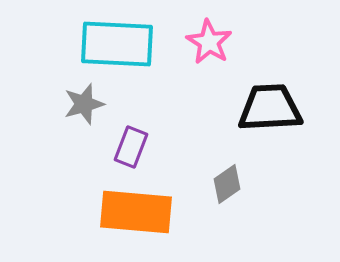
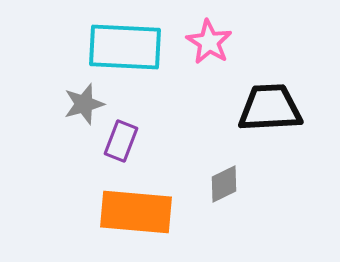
cyan rectangle: moved 8 px right, 3 px down
purple rectangle: moved 10 px left, 6 px up
gray diamond: moved 3 px left; rotated 9 degrees clockwise
